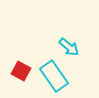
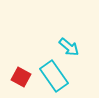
red square: moved 6 px down
